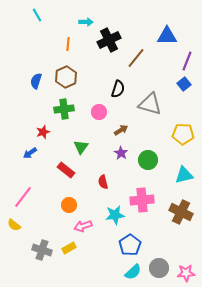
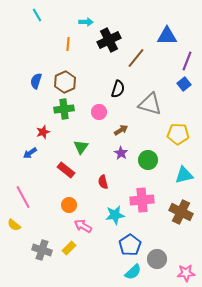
brown hexagon: moved 1 px left, 5 px down
yellow pentagon: moved 5 px left
pink line: rotated 65 degrees counterclockwise
pink arrow: rotated 48 degrees clockwise
yellow rectangle: rotated 16 degrees counterclockwise
gray circle: moved 2 px left, 9 px up
